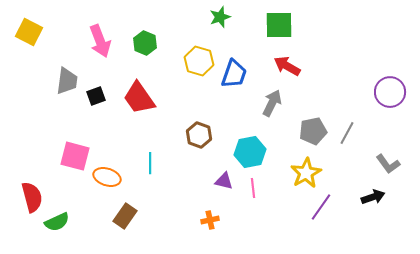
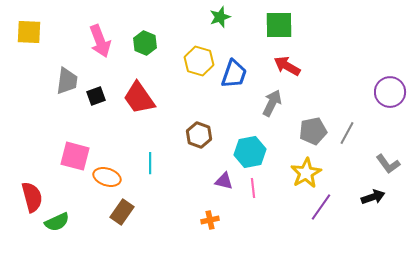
yellow square: rotated 24 degrees counterclockwise
brown rectangle: moved 3 px left, 4 px up
